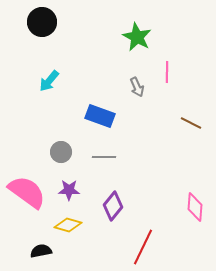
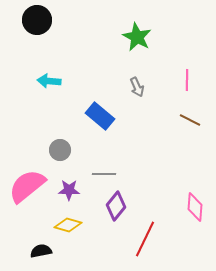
black circle: moved 5 px left, 2 px up
pink line: moved 20 px right, 8 px down
cyan arrow: rotated 55 degrees clockwise
blue rectangle: rotated 20 degrees clockwise
brown line: moved 1 px left, 3 px up
gray circle: moved 1 px left, 2 px up
gray line: moved 17 px down
pink semicircle: moved 6 px up; rotated 75 degrees counterclockwise
purple diamond: moved 3 px right
red line: moved 2 px right, 8 px up
